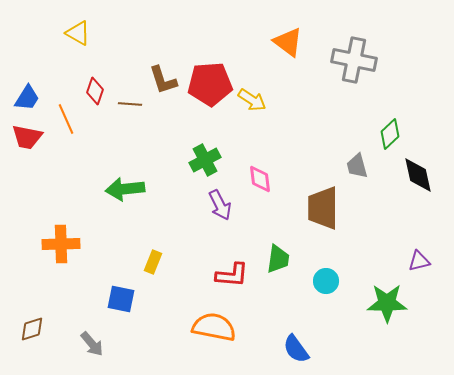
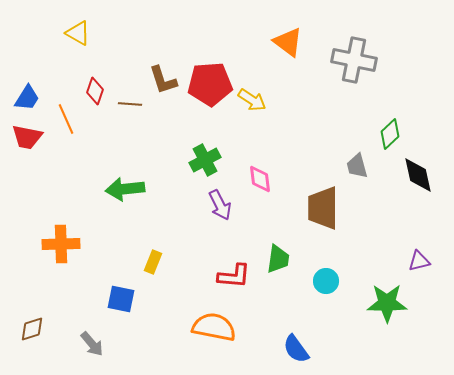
red L-shape: moved 2 px right, 1 px down
